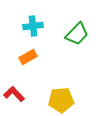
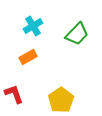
cyan cross: rotated 24 degrees counterclockwise
red L-shape: rotated 25 degrees clockwise
yellow pentagon: rotated 30 degrees counterclockwise
